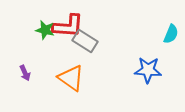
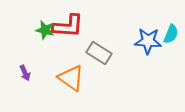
gray rectangle: moved 14 px right, 12 px down
blue star: moved 29 px up
